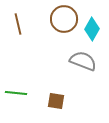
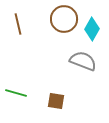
green line: rotated 10 degrees clockwise
